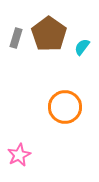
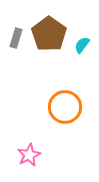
cyan semicircle: moved 2 px up
pink star: moved 10 px right
